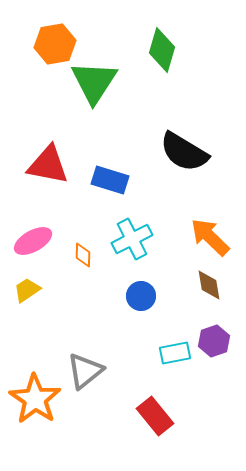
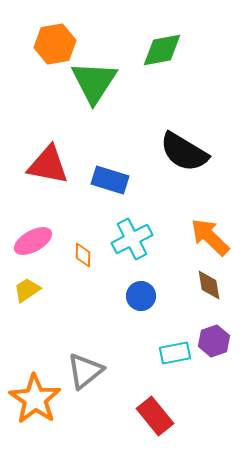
green diamond: rotated 63 degrees clockwise
